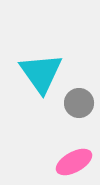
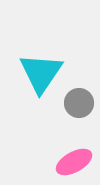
cyan triangle: rotated 9 degrees clockwise
